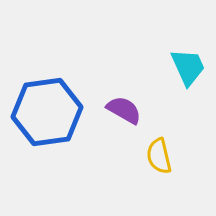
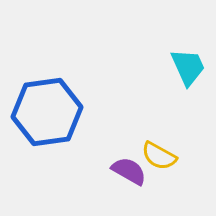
purple semicircle: moved 5 px right, 61 px down
yellow semicircle: rotated 48 degrees counterclockwise
